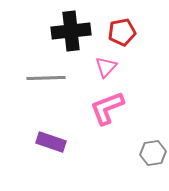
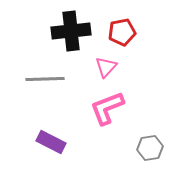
gray line: moved 1 px left, 1 px down
purple rectangle: rotated 8 degrees clockwise
gray hexagon: moved 3 px left, 5 px up
